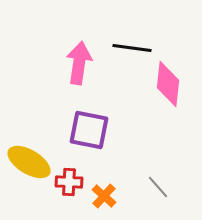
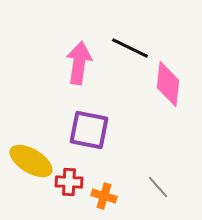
black line: moved 2 px left; rotated 18 degrees clockwise
yellow ellipse: moved 2 px right, 1 px up
orange cross: rotated 25 degrees counterclockwise
